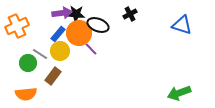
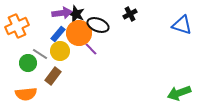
black star: rotated 18 degrees clockwise
